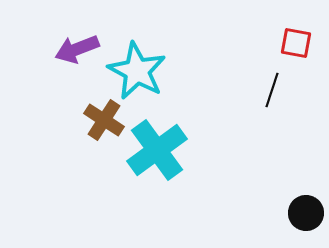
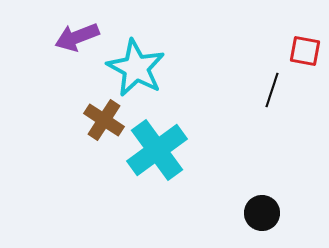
red square: moved 9 px right, 8 px down
purple arrow: moved 12 px up
cyan star: moved 1 px left, 3 px up
black circle: moved 44 px left
